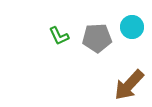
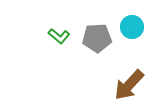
green L-shape: rotated 25 degrees counterclockwise
